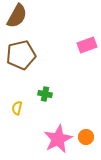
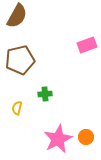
brown pentagon: moved 1 px left, 5 px down
green cross: rotated 16 degrees counterclockwise
